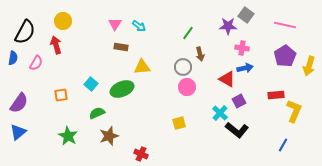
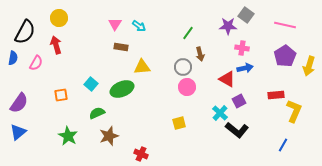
yellow circle: moved 4 px left, 3 px up
